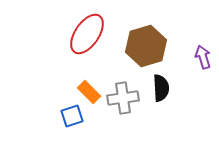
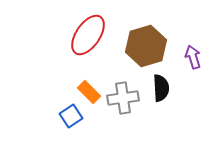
red ellipse: moved 1 px right, 1 px down
purple arrow: moved 10 px left
blue square: moved 1 px left; rotated 15 degrees counterclockwise
